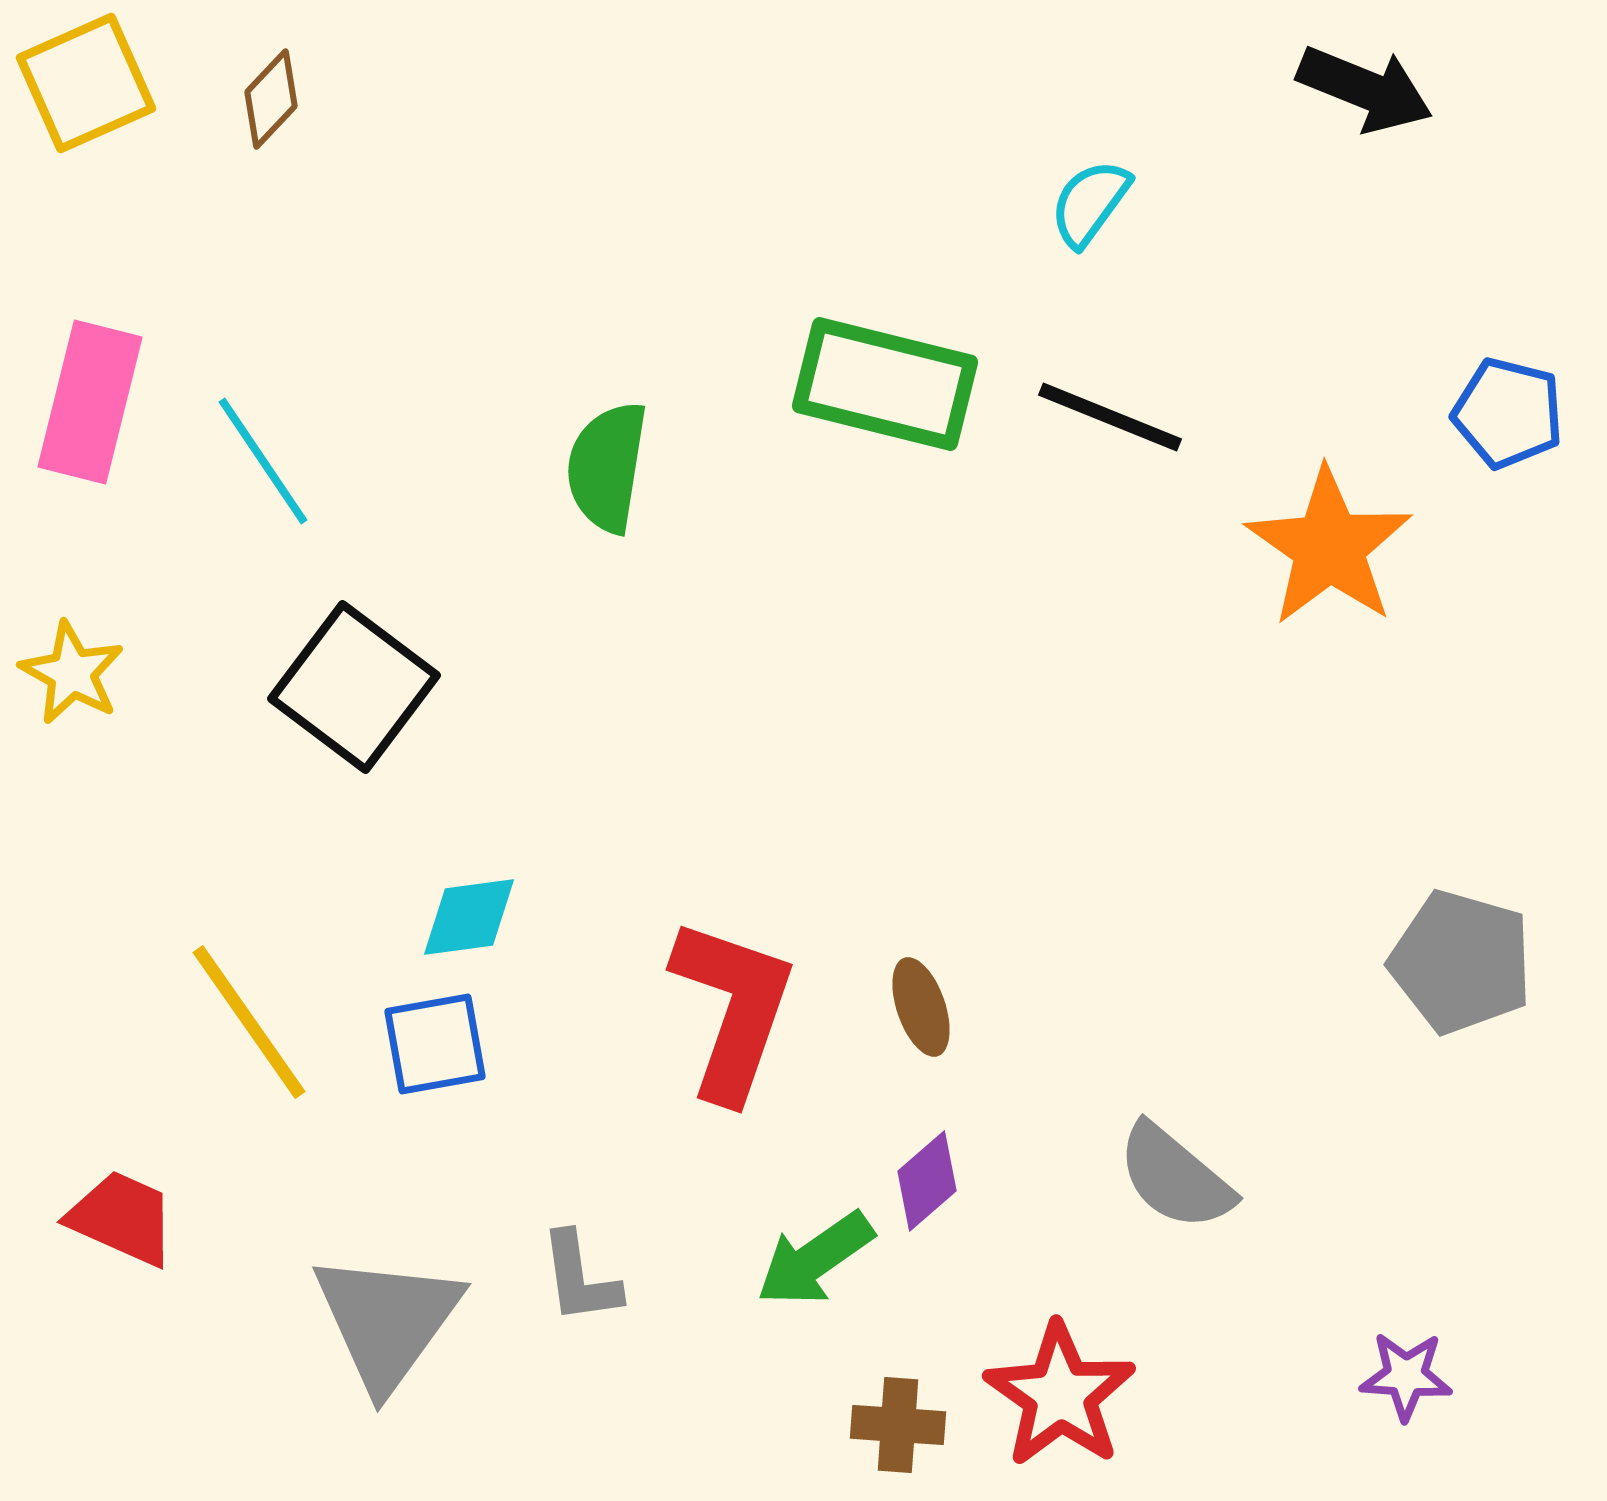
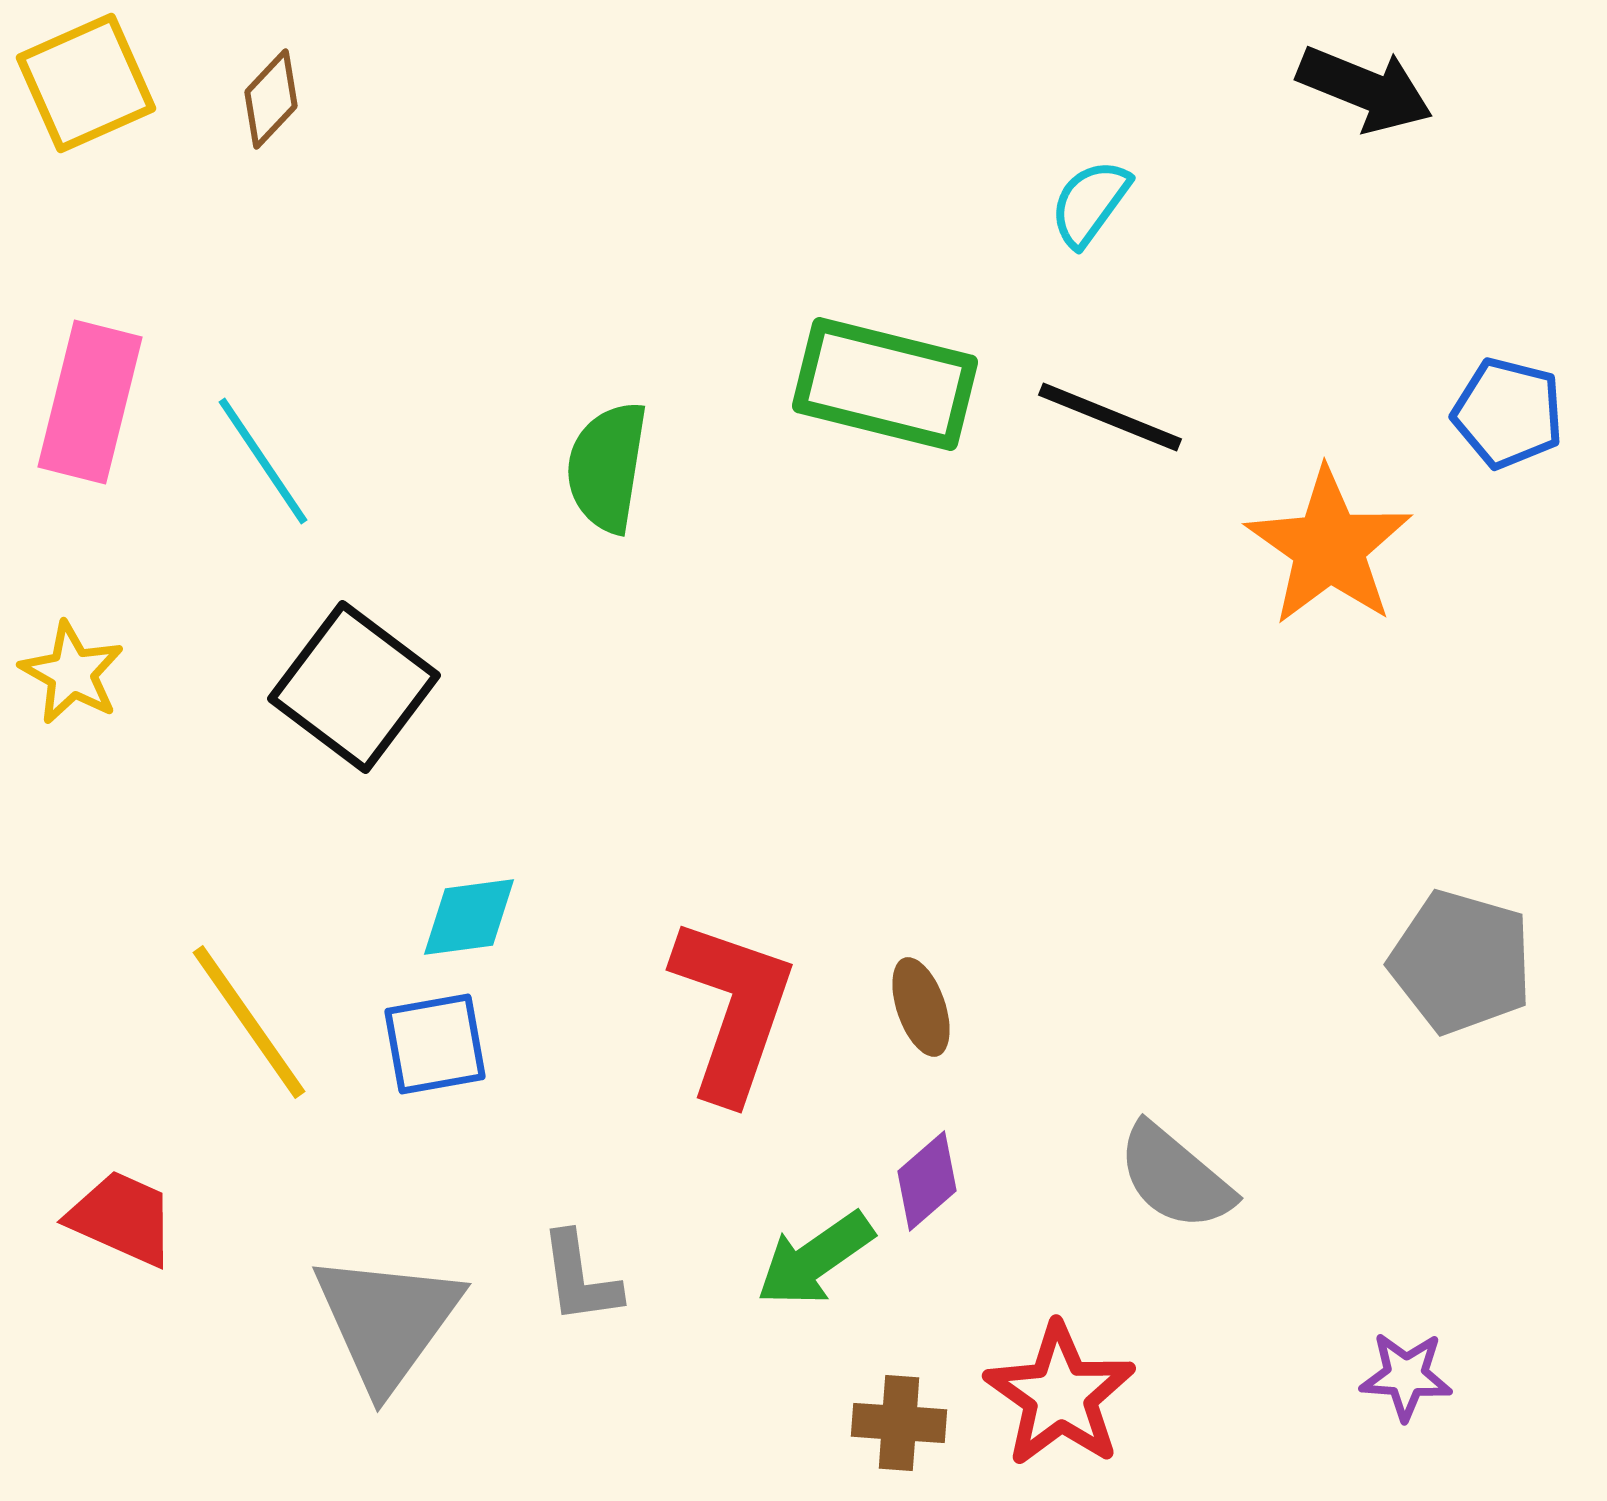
brown cross: moved 1 px right, 2 px up
